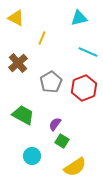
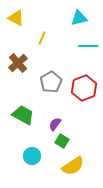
cyan line: moved 6 px up; rotated 24 degrees counterclockwise
yellow semicircle: moved 2 px left, 1 px up
